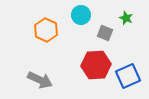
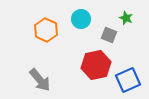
cyan circle: moved 4 px down
gray square: moved 4 px right, 2 px down
red hexagon: rotated 8 degrees counterclockwise
blue square: moved 4 px down
gray arrow: rotated 25 degrees clockwise
